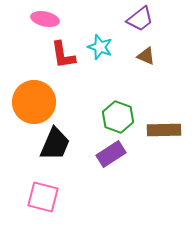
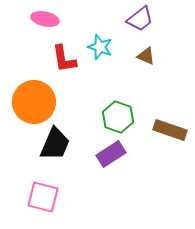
red L-shape: moved 1 px right, 4 px down
brown rectangle: moved 6 px right; rotated 20 degrees clockwise
